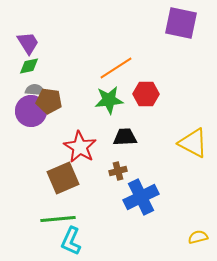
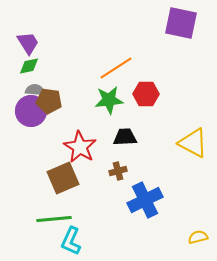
blue cross: moved 4 px right, 3 px down
green line: moved 4 px left
